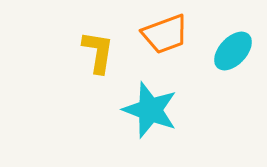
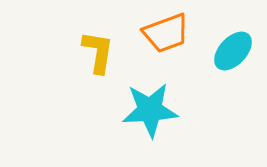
orange trapezoid: moved 1 px right, 1 px up
cyan star: rotated 24 degrees counterclockwise
